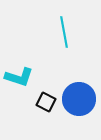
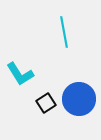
cyan L-shape: moved 1 px right, 3 px up; rotated 40 degrees clockwise
black square: moved 1 px down; rotated 30 degrees clockwise
